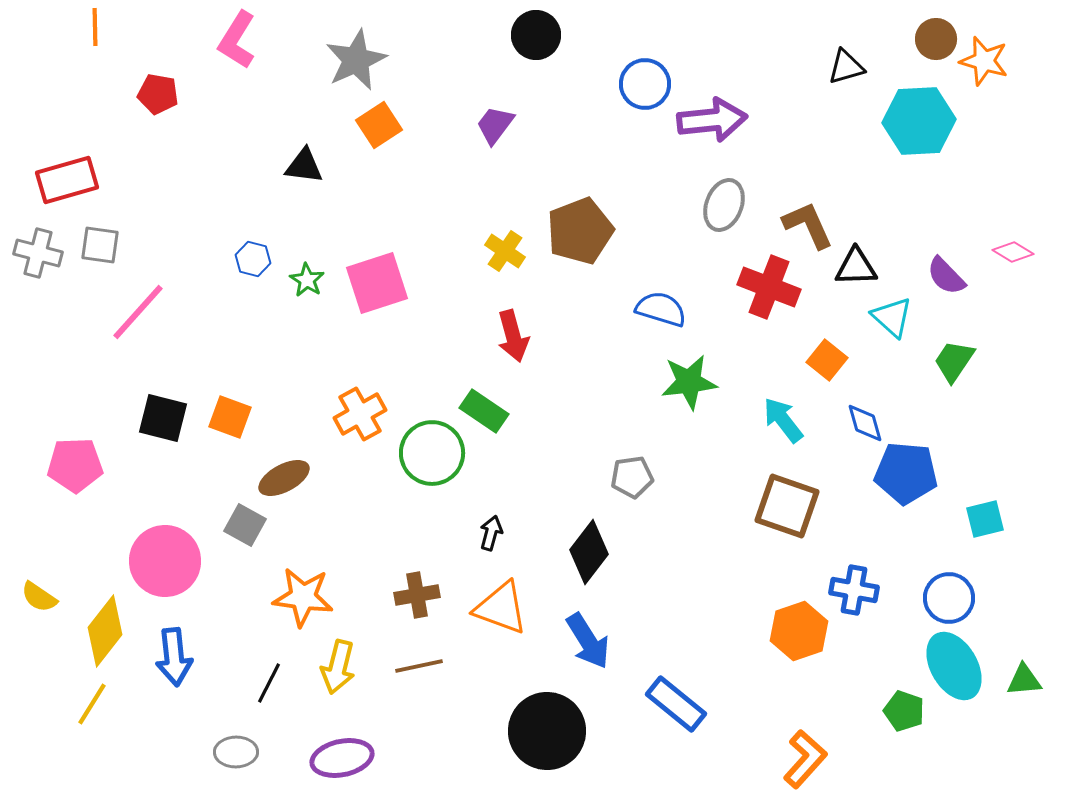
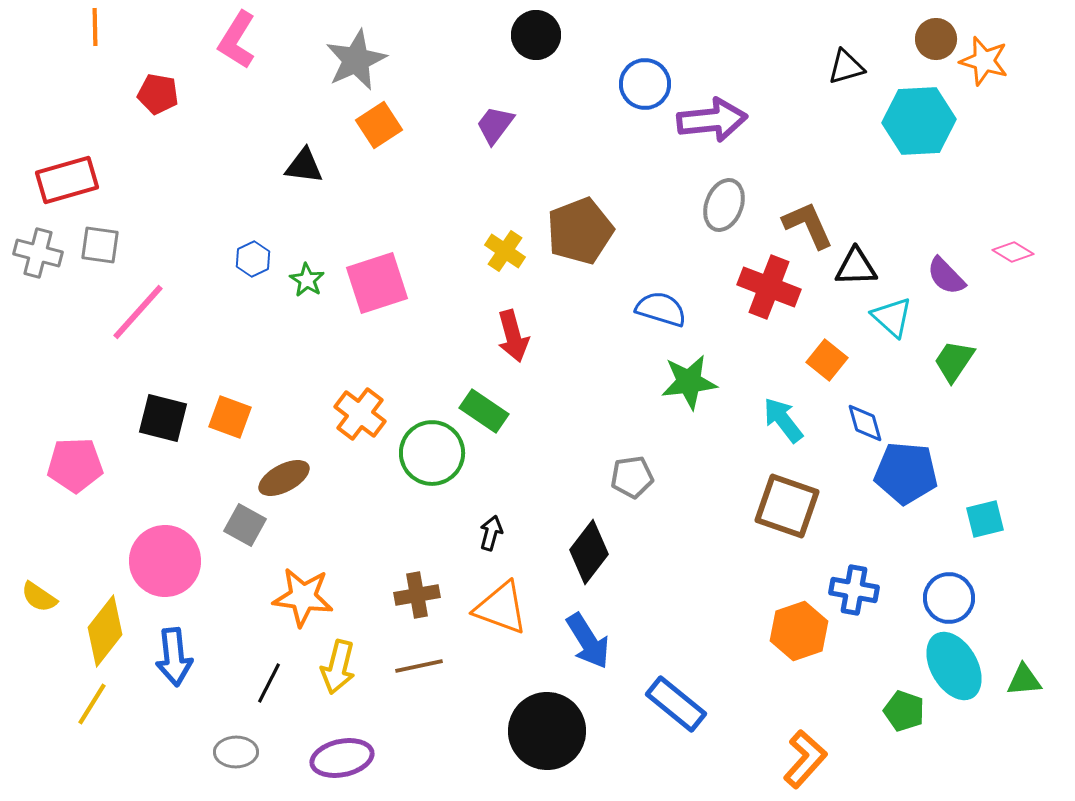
blue hexagon at (253, 259): rotated 20 degrees clockwise
orange cross at (360, 414): rotated 24 degrees counterclockwise
